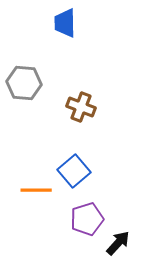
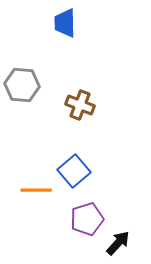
gray hexagon: moved 2 px left, 2 px down
brown cross: moved 1 px left, 2 px up
